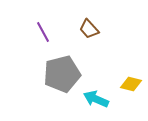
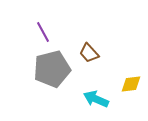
brown trapezoid: moved 24 px down
gray pentagon: moved 10 px left, 5 px up
yellow diamond: rotated 20 degrees counterclockwise
